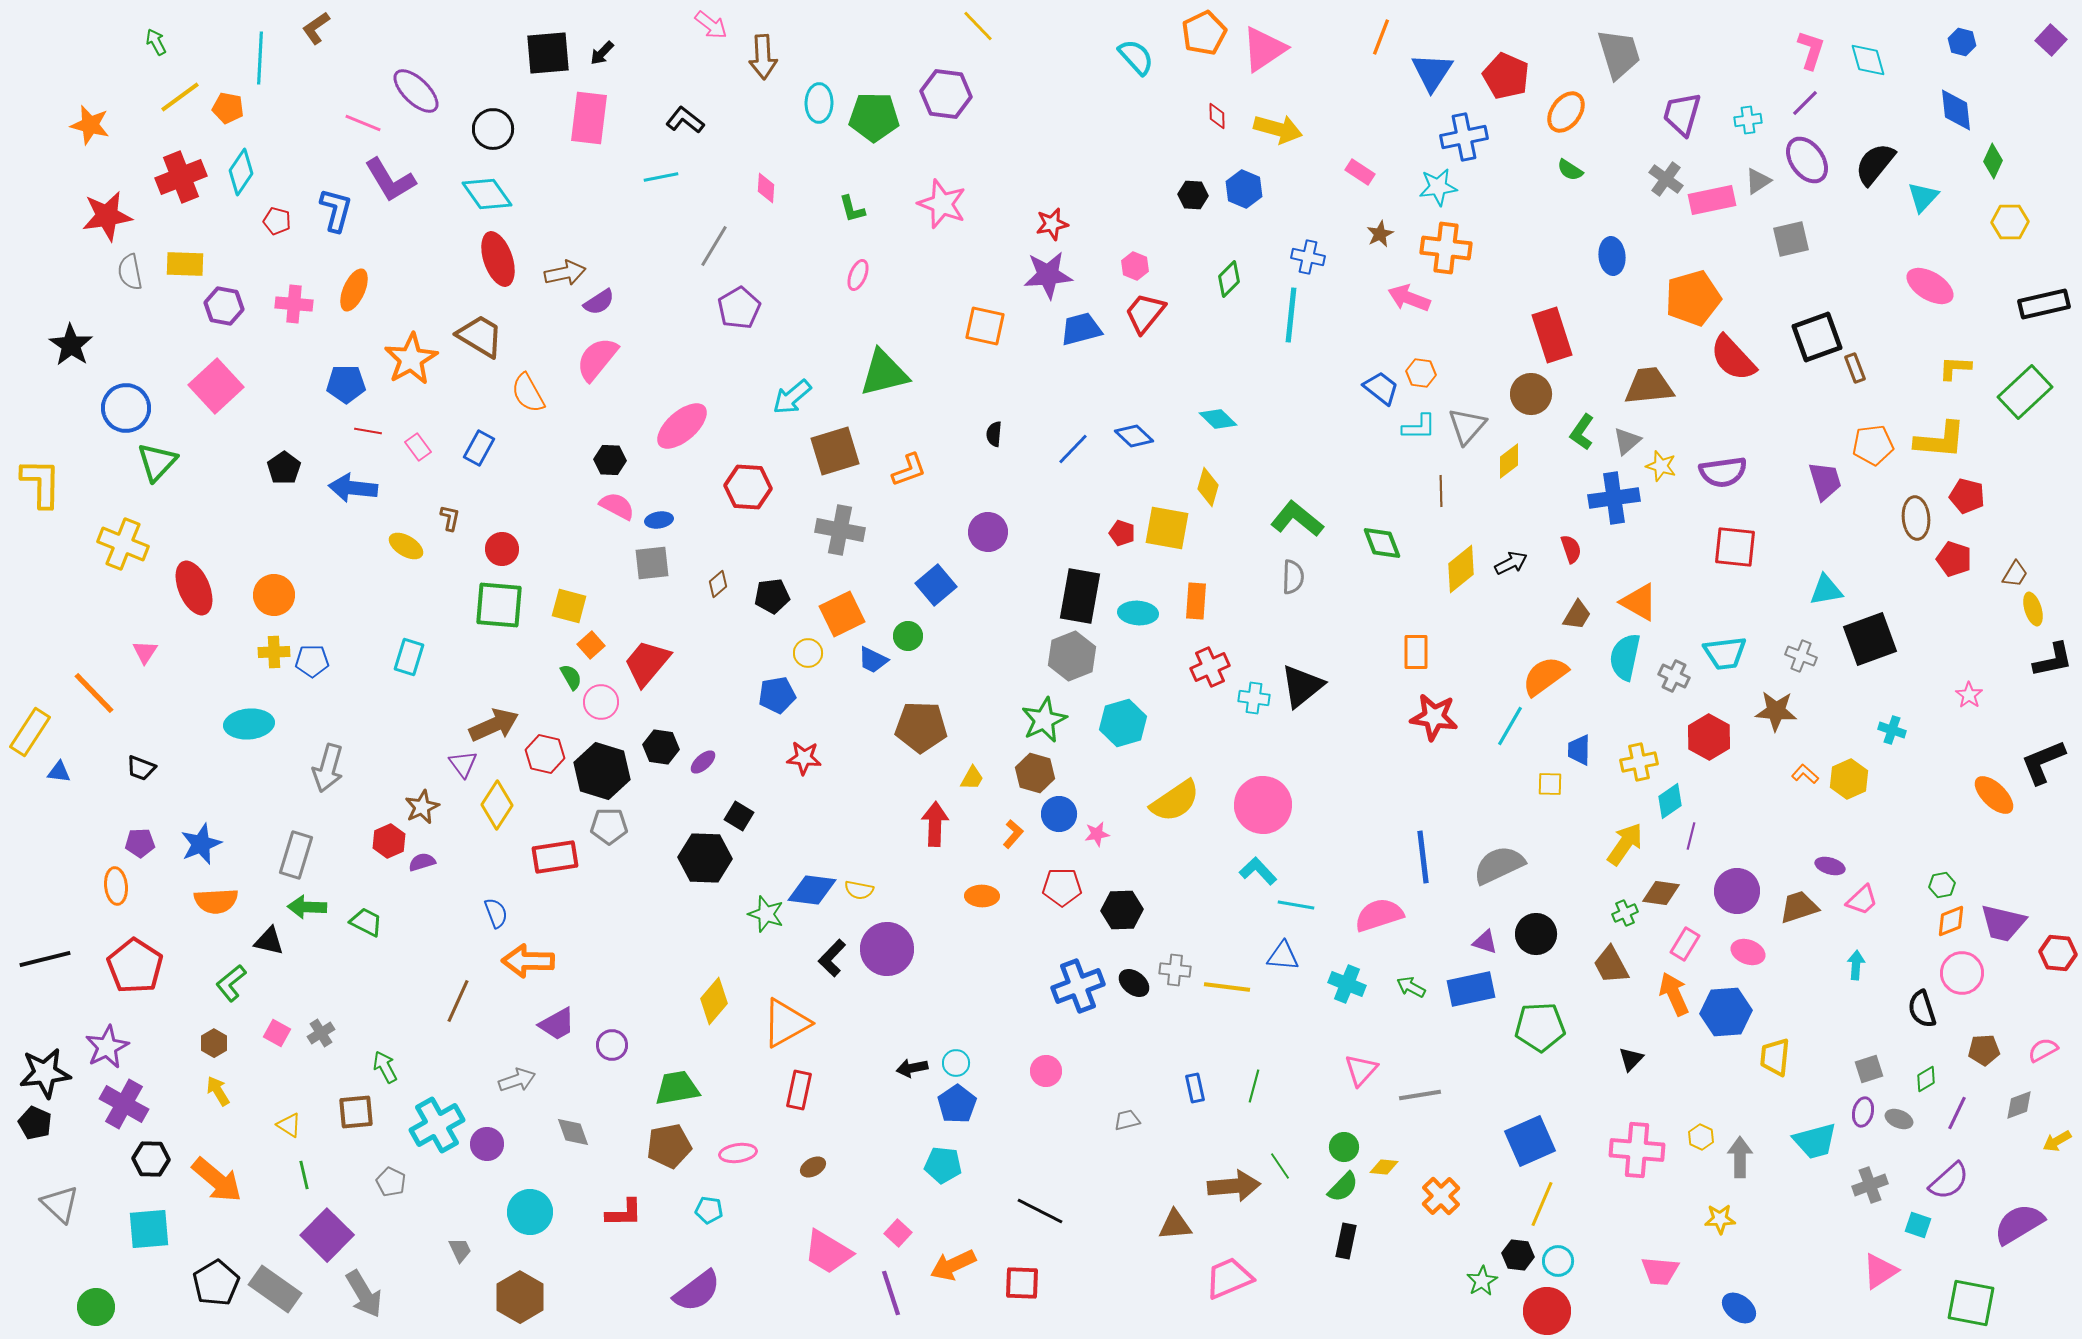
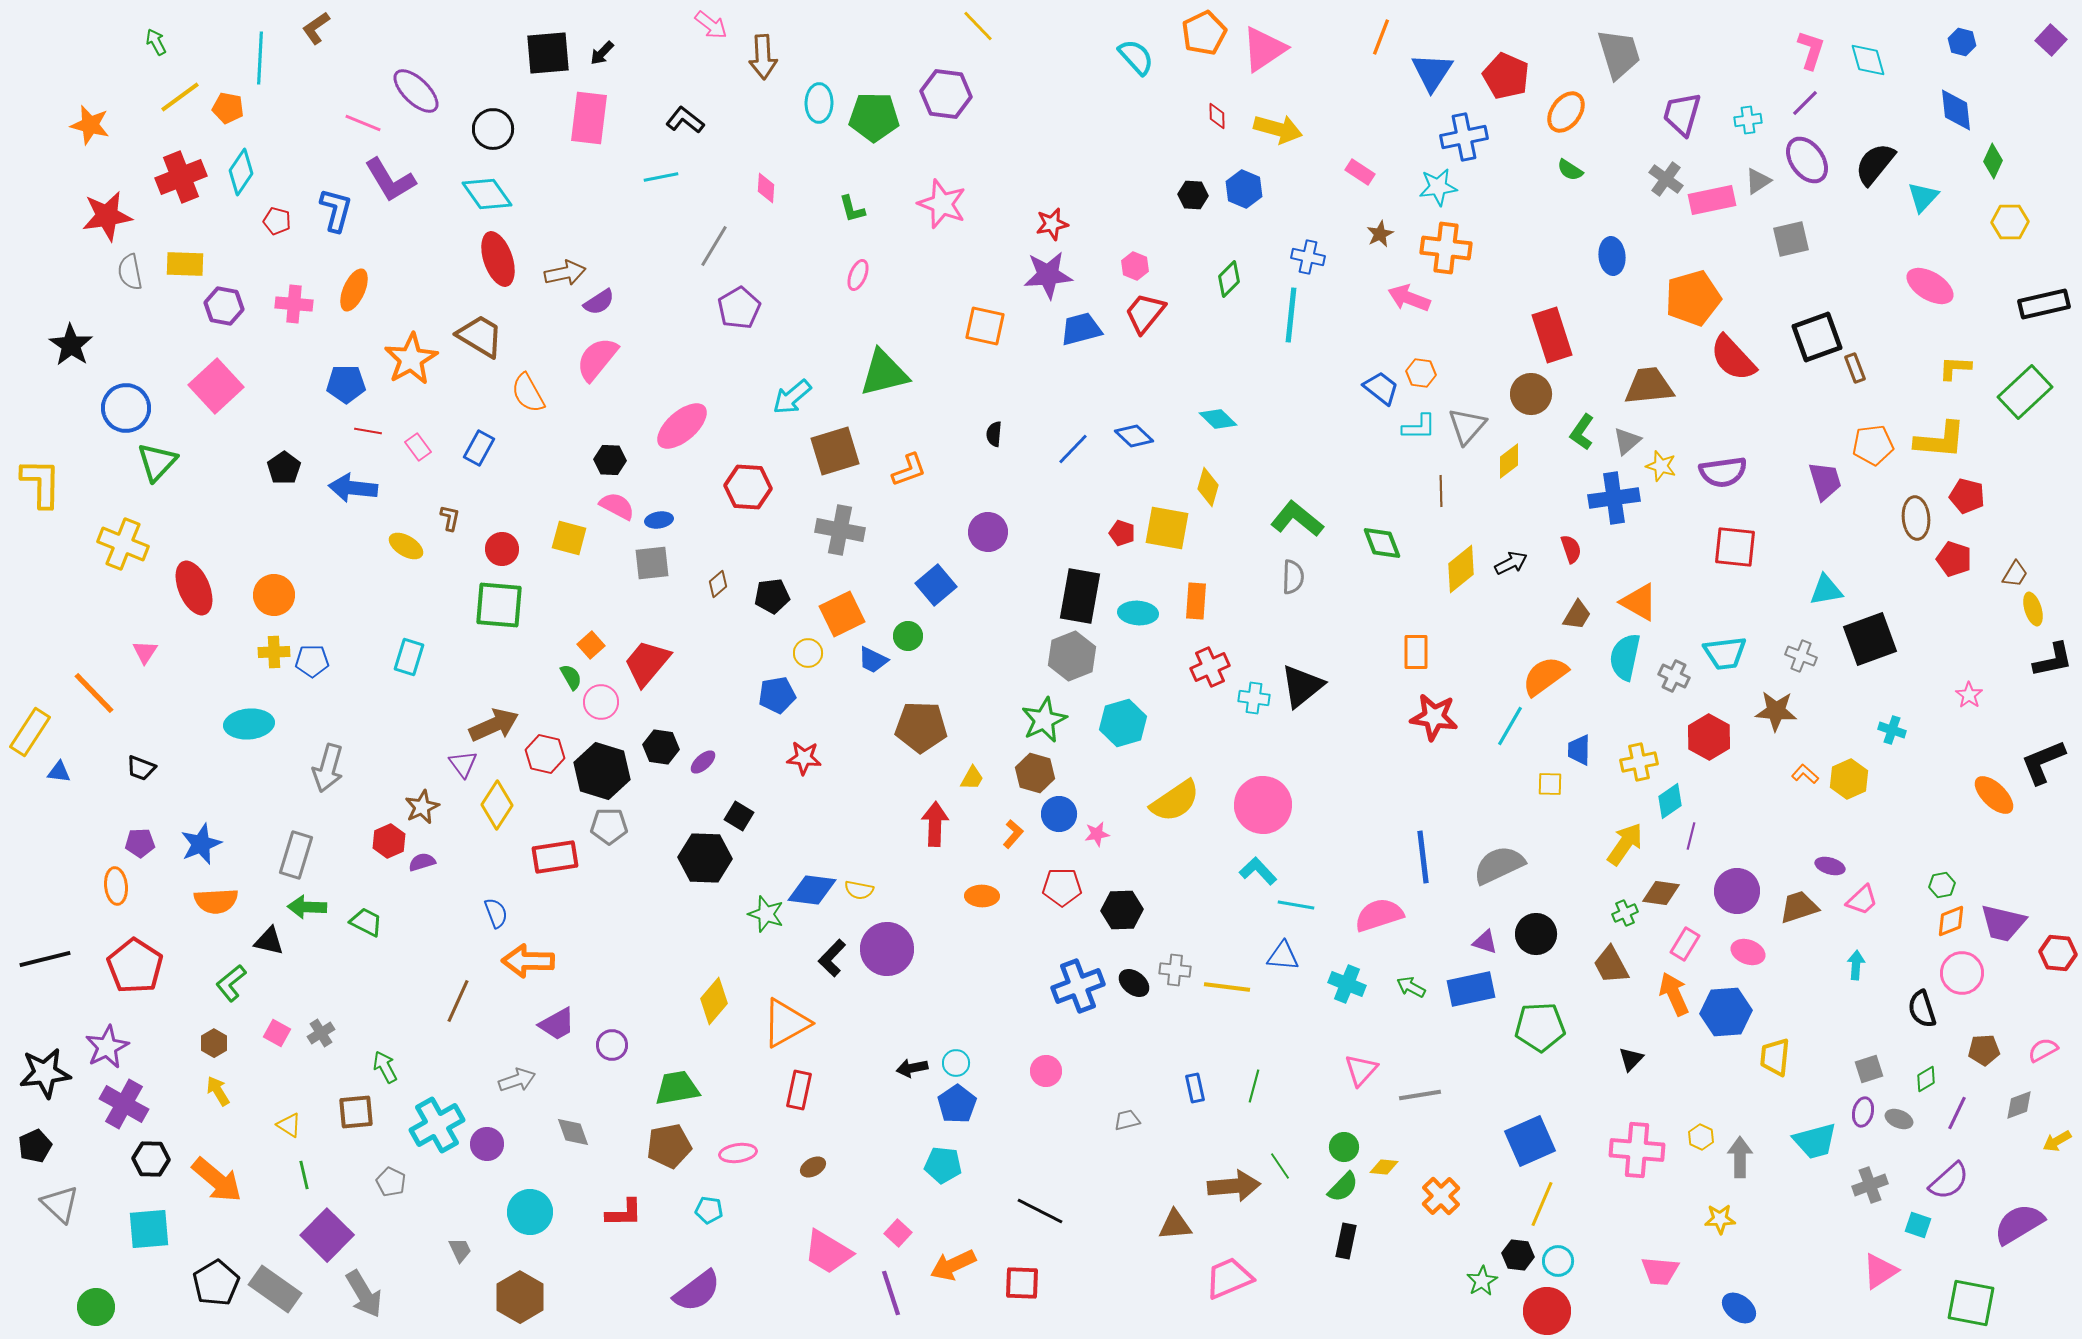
yellow square at (569, 606): moved 68 px up
black pentagon at (35, 1123): moved 23 px down; rotated 24 degrees clockwise
